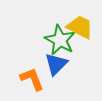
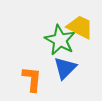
blue triangle: moved 9 px right, 4 px down
orange L-shape: rotated 28 degrees clockwise
